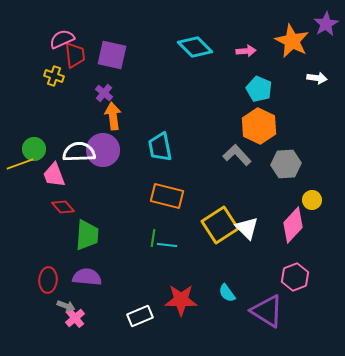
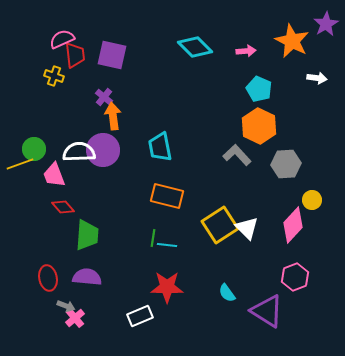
purple cross: moved 4 px down
red ellipse: moved 2 px up; rotated 15 degrees counterclockwise
red star: moved 14 px left, 13 px up
